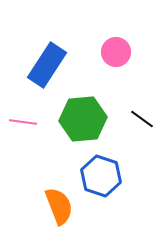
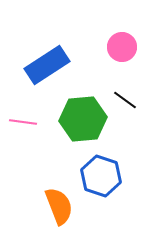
pink circle: moved 6 px right, 5 px up
blue rectangle: rotated 24 degrees clockwise
black line: moved 17 px left, 19 px up
